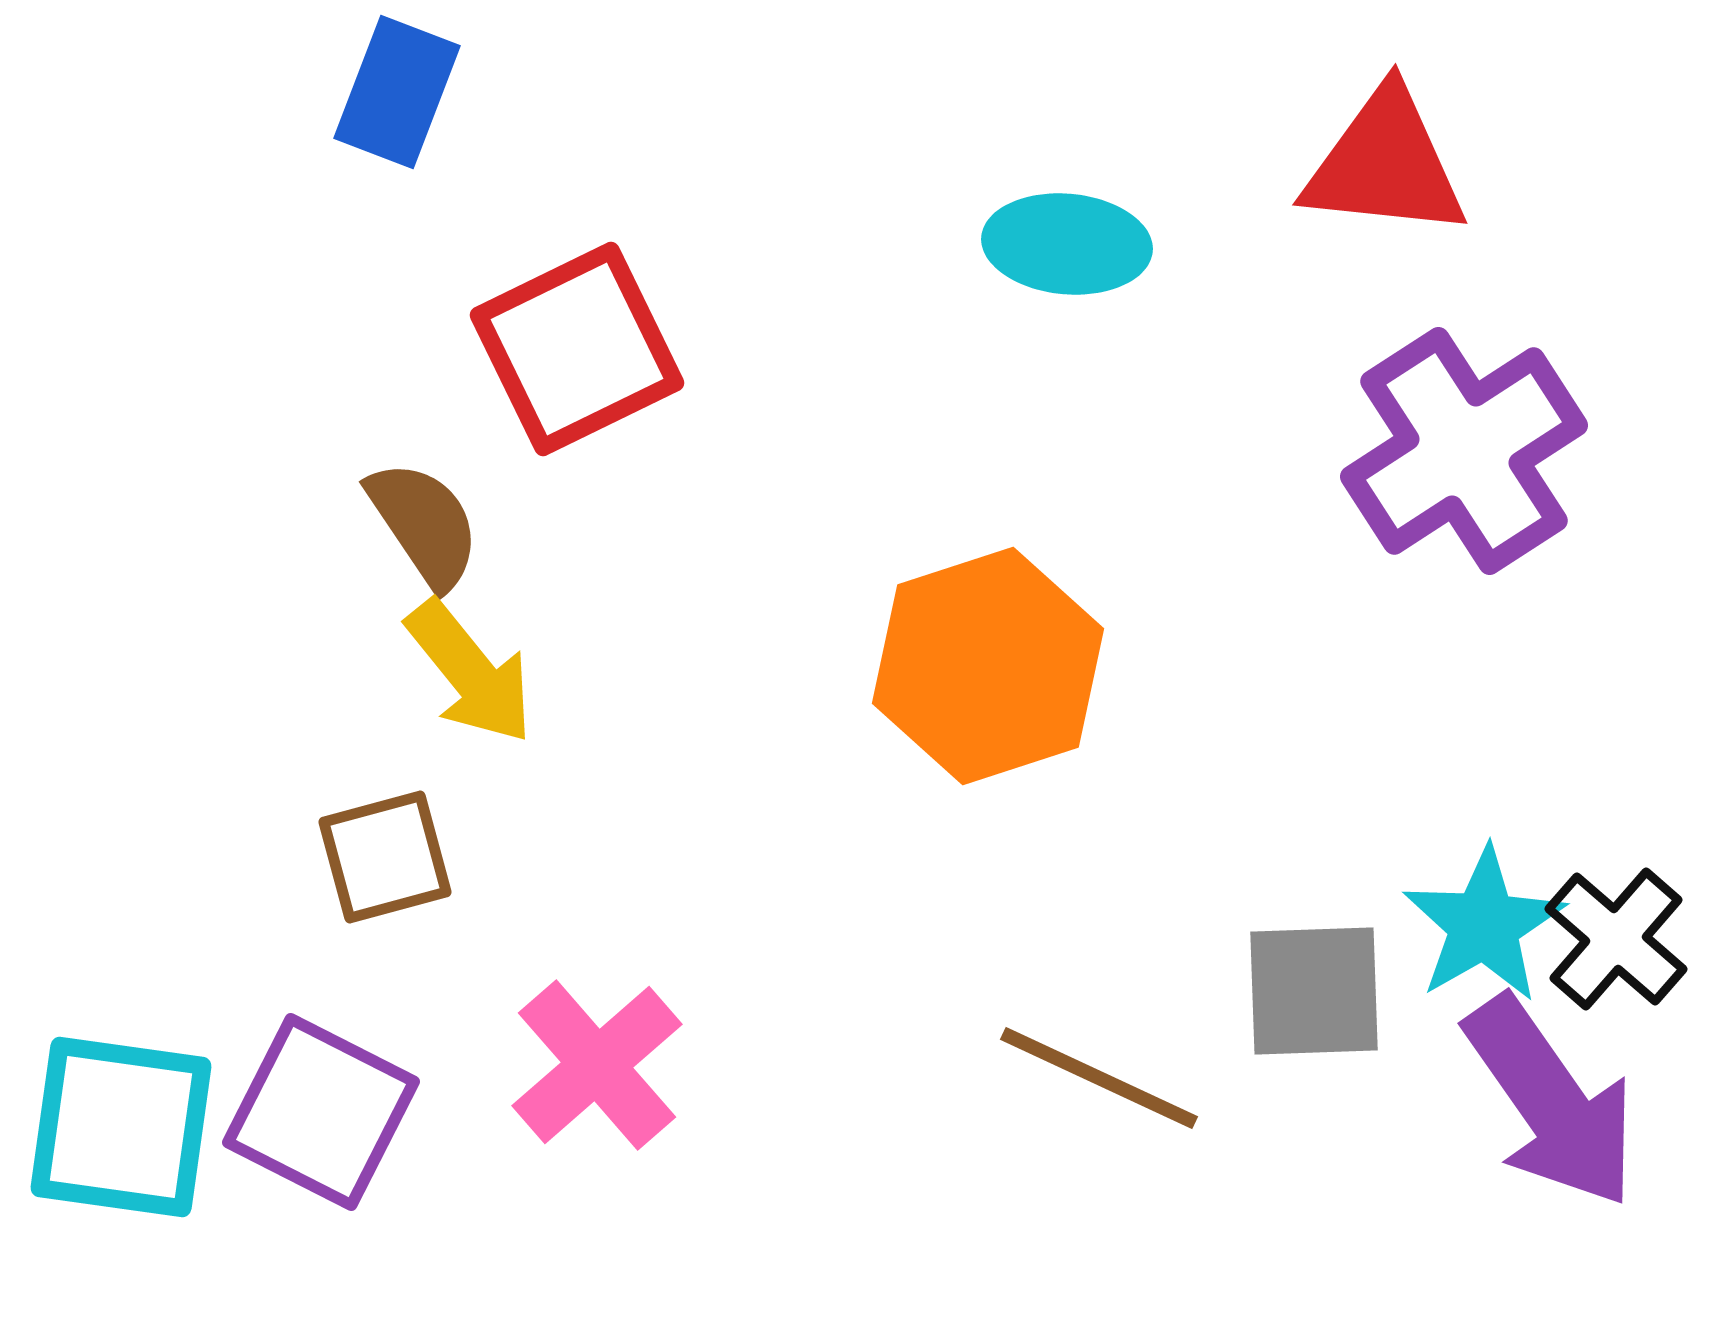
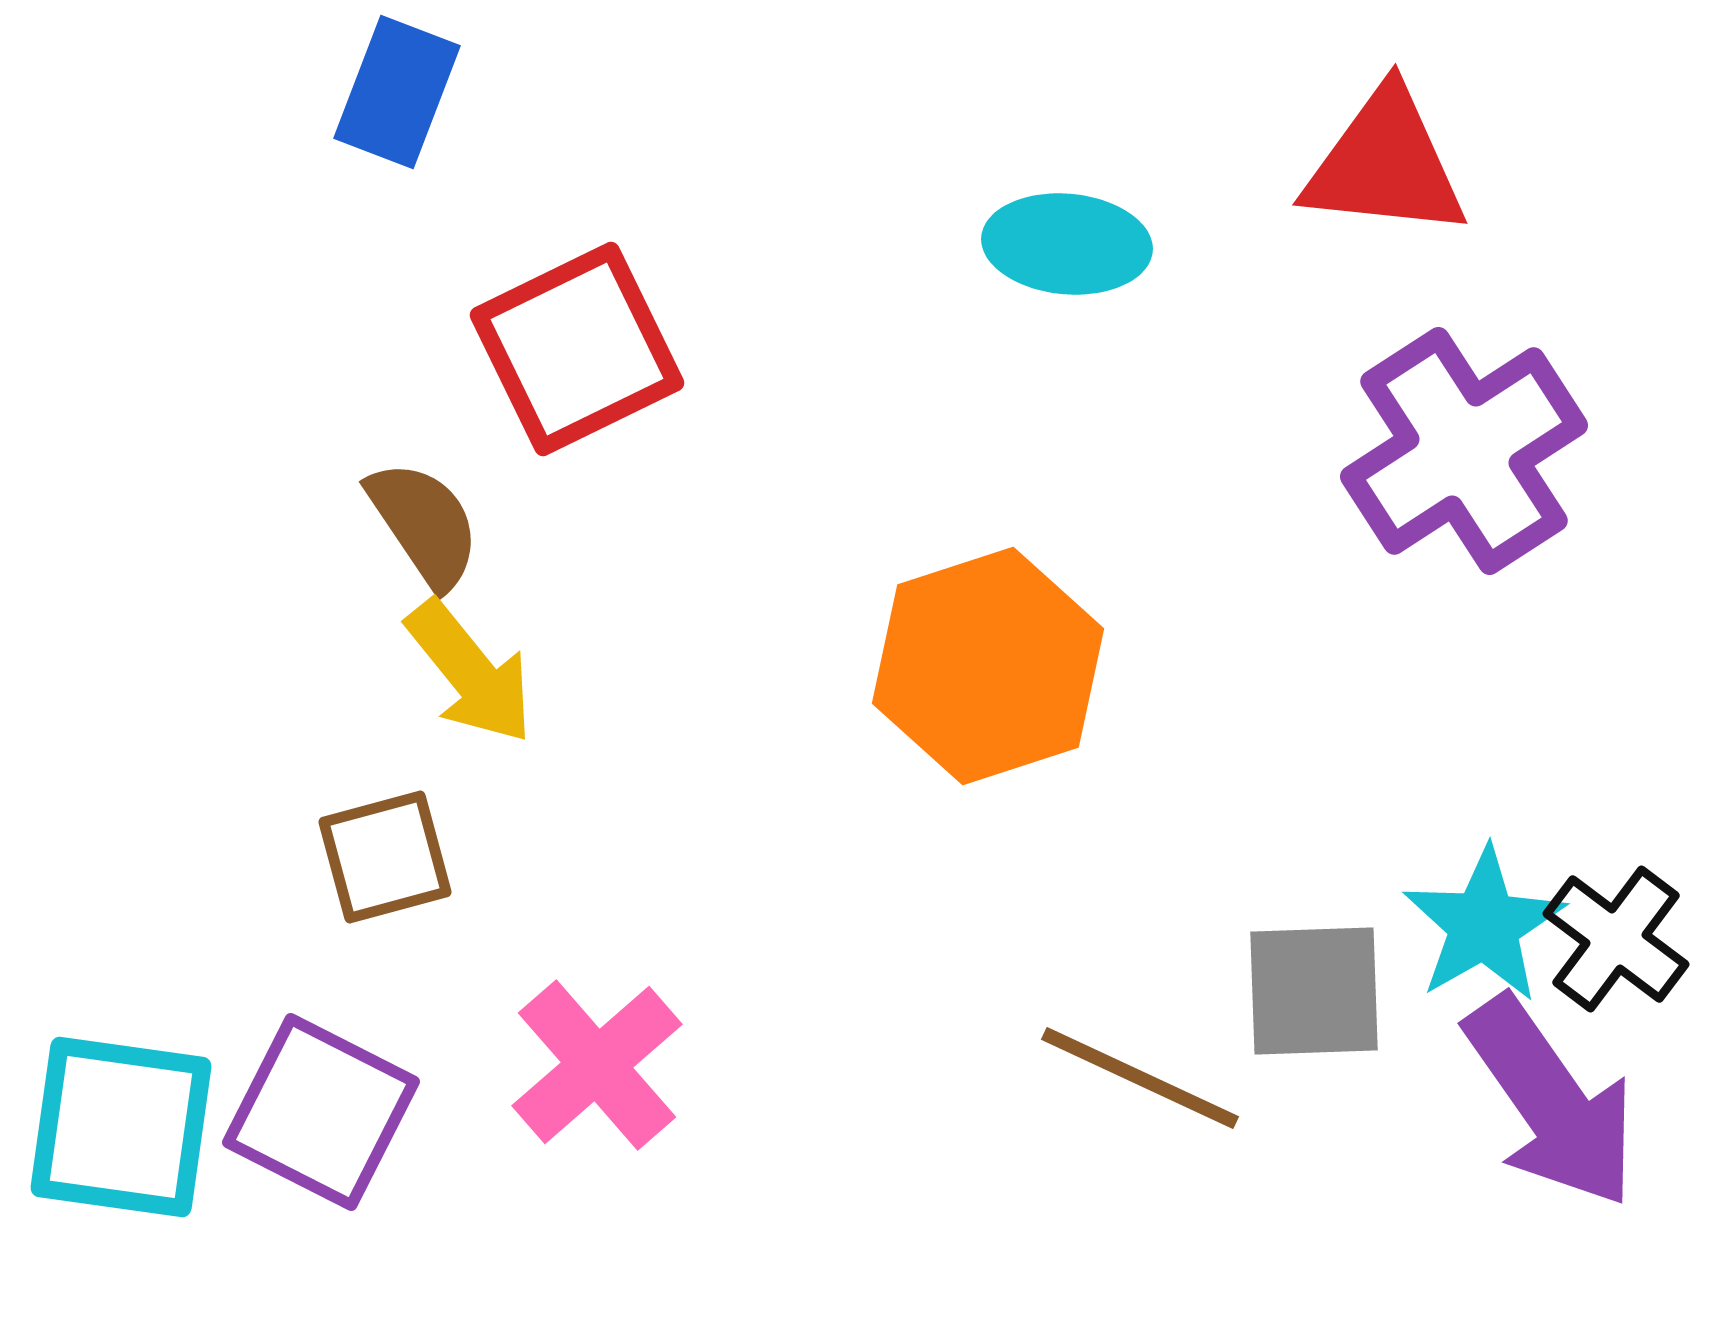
black cross: rotated 4 degrees counterclockwise
brown line: moved 41 px right
